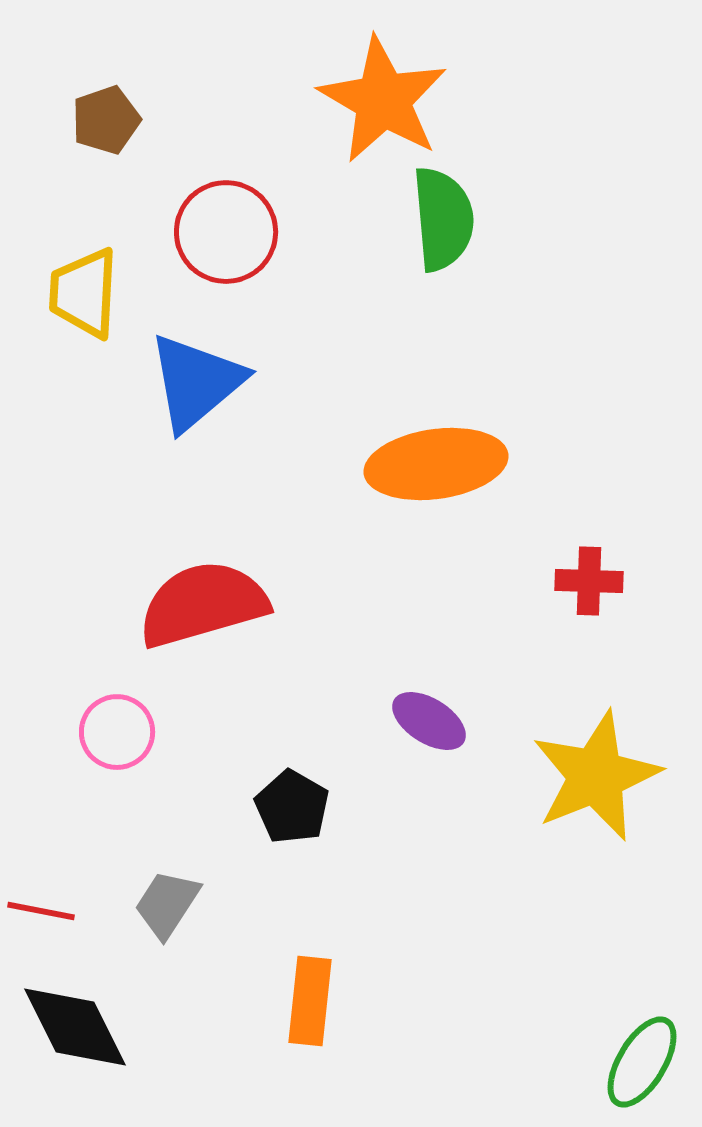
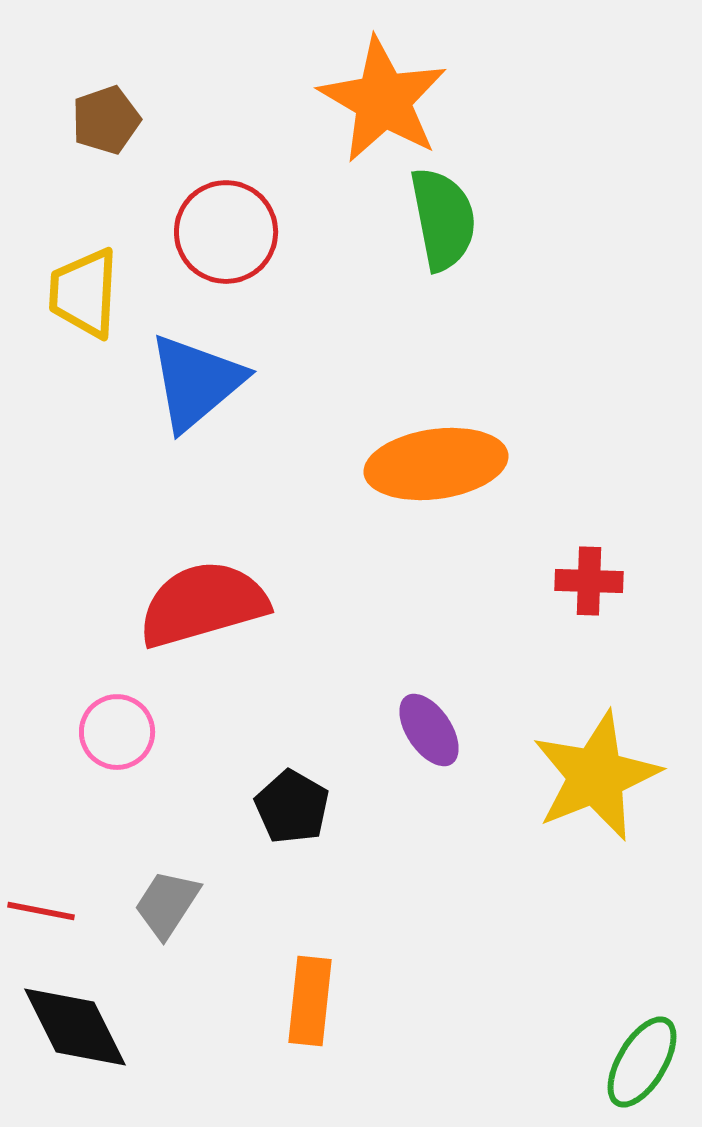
green semicircle: rotated 6 degrees counterclockwise
purple ellipse: moved 9 px down; rotated 24 degrees clockwise
